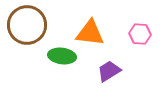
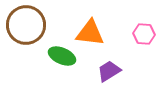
brown circle: moved 1 px left
pink hexagon: moved 4 px right
green ellipse: rotated 16 degrees clockwise
